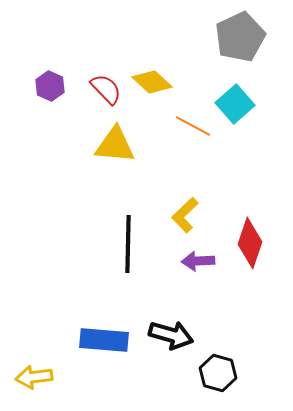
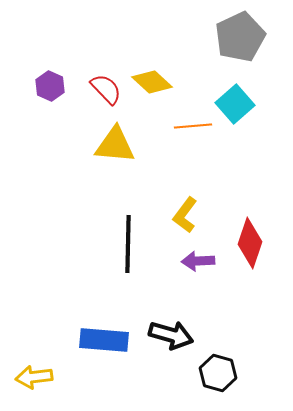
orange line: rotated 33 degrees counterclockwise
yellow L-shape: rotated 9 degrees counterclockwise
